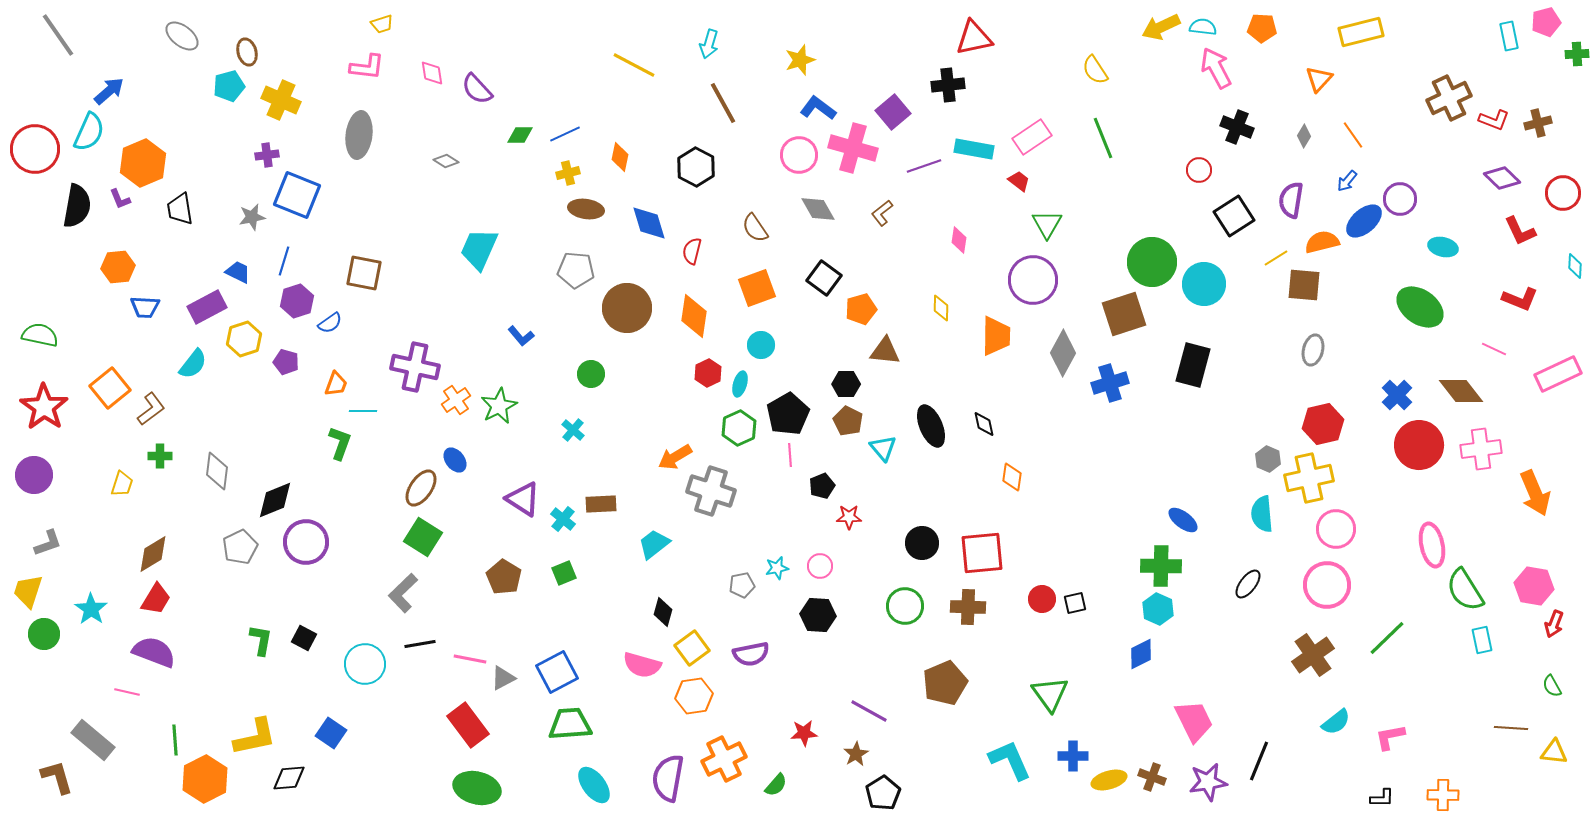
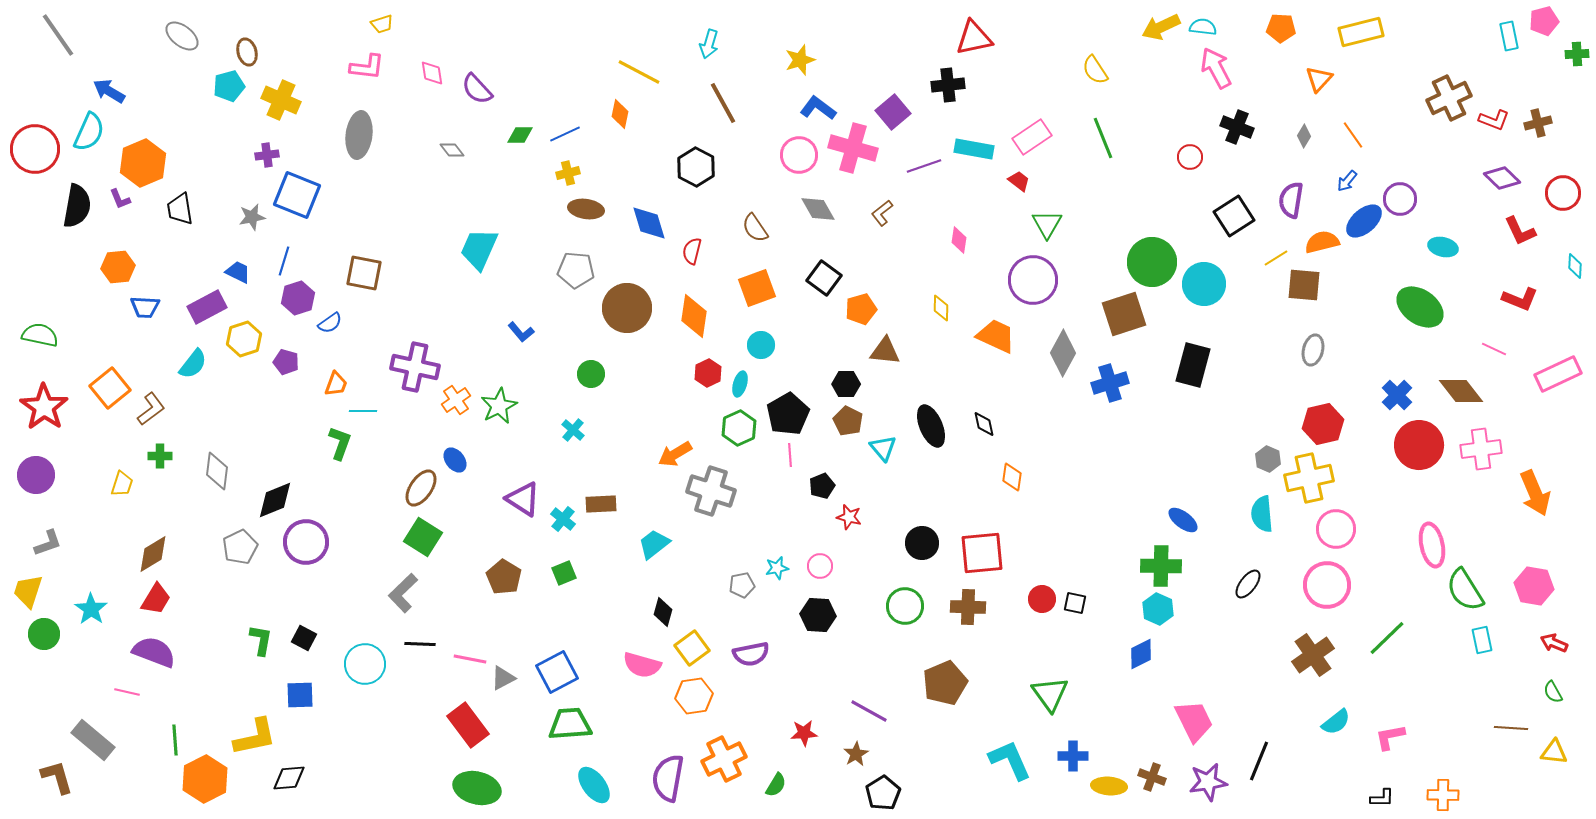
pink pentagon at (1546, 22): moved 2 px left, 1 px up
orange pentagon at (1262, 28): moved 19 px right
yellow line at (634, 65): moved 5 px right, 7 px down
blue arrow at (109, 91): rotated 108 degrees counterclockwise
orange diamond at (620, 157): moved 43 px up
gray diamond at (446, 161): moved 6 px right, 11 px up; rotated 20 degrees clockwise
red circle at (1199, 170): moved 9 px left, 13 px up
purple hexagon at (297, 301): moved 1 px right, 3 px up
blue L-shape at (521, 336): moved 4 px up
orange trapezoid at (996, 336): rotated 66 degrees counterclockwise
orange arrow at (675, 457): moved 3 px up
purple circle at (34, 475): moved 2 px right
red star at (849, 517): rotated 15 degrees clockwise
black square at (1075, 603): rotated 25 degrees clockwise
red arrow at (1554, 624): moved 19 px down; rotated 92 degrees clockwise
black line at (420, 644): rotated 12 degrees clockwise
green semicircle at (1552, 686): moved 1 px right, 6 px down
blue square at (331, 733): moved 31 px left, 38 px up; rotated 36 degrees counterclockwise
yellow ellipse at (1109, 780): moved 6 px down; rotated 20 degrees clockwise
green semicircle at (776, 785): rotated 10 degrees counterclockwise
